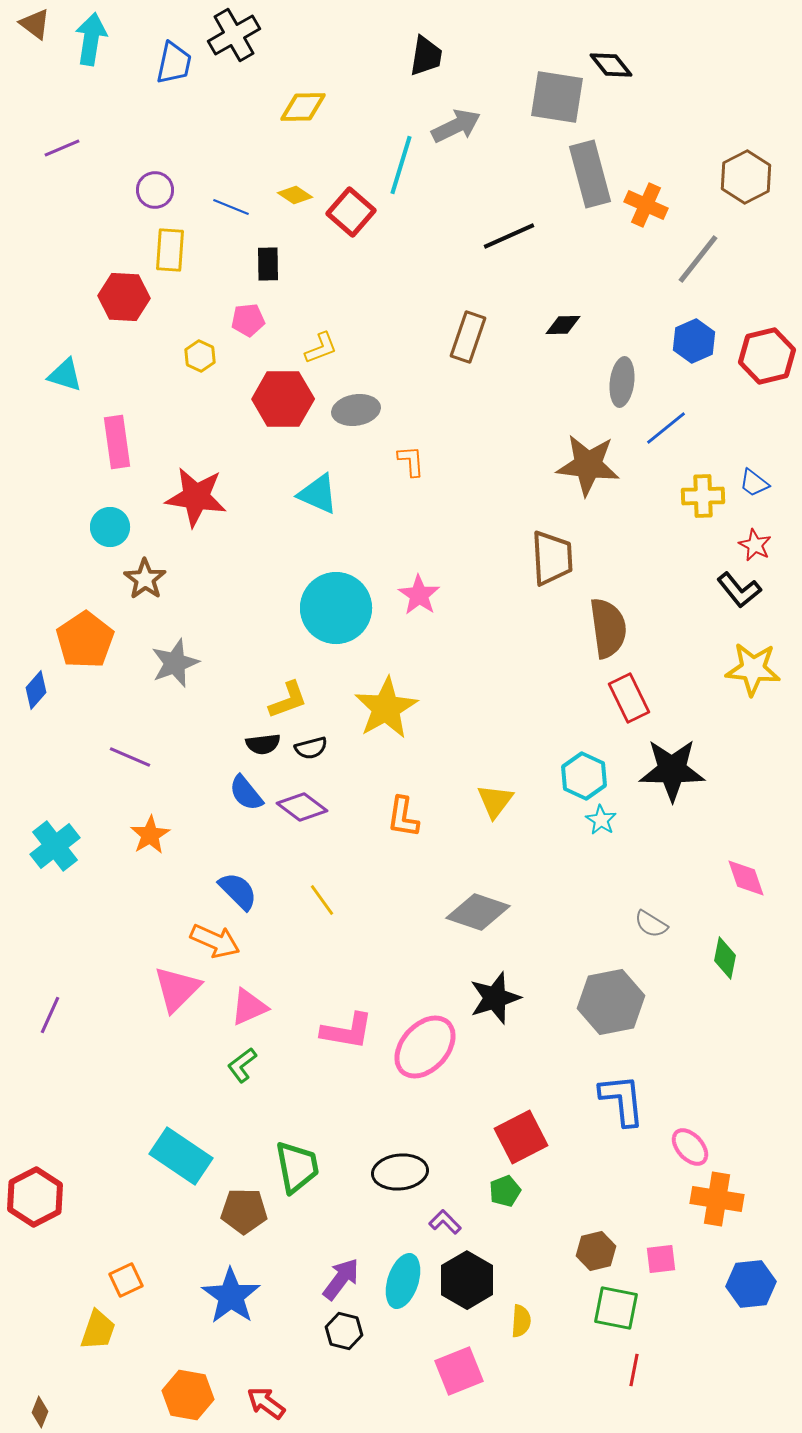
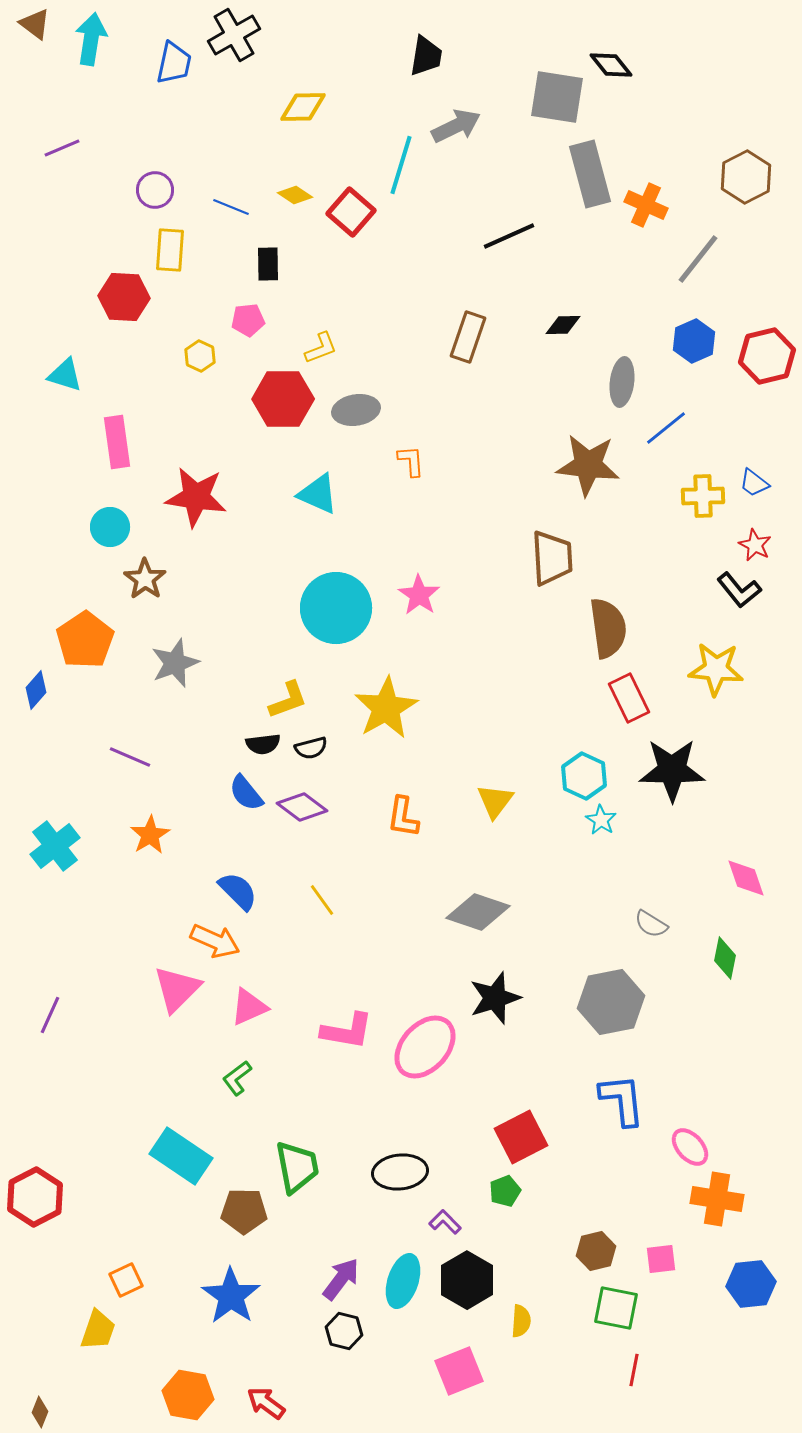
yellow star at (753, 669): moved 37 px left
green L-shape at (242, 1065): moved 5 px left, 13 px down
